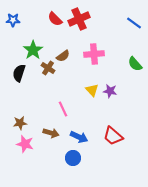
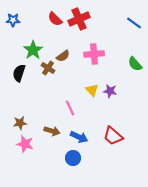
pink line: moved 7 px right, 1 px up
brown arrow: moved 1 px right, 2 px up
